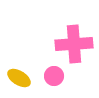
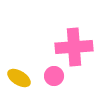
pink cross: moved 3 px down
